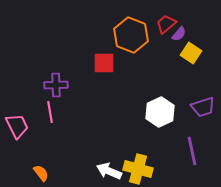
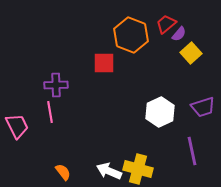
yellow square: rotated 15 degrees clockwise
orange semicircle: moved 22 px right, 1 px up
